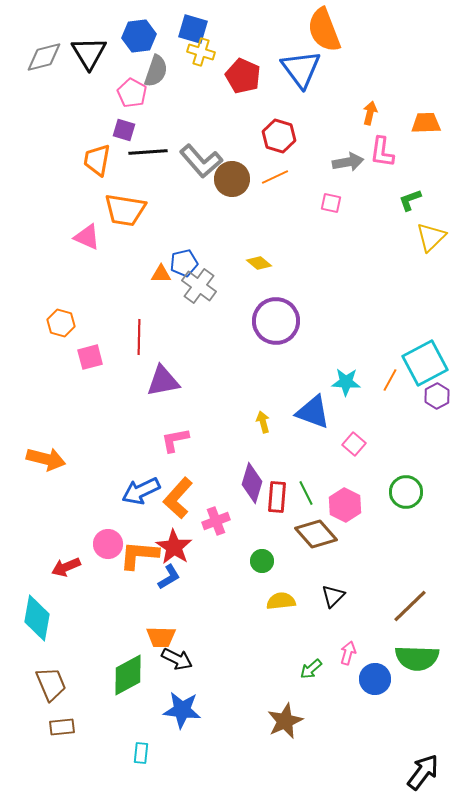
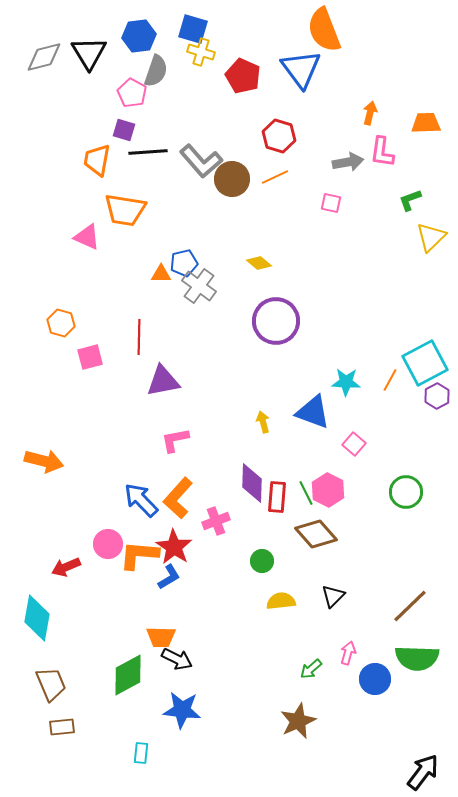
orange arrow at (46, 459): moved 2 px left, 2 px down
purple diamond at (252, 483): rotated 15 degrees counterclockwise
blue arrow at (141, 491): moved 9 px down; rotated 72 degrees clockwise
pink hexagon at (345, 505): moved 17 px left, 15 px up
brown star at (285, 721): moved 13 px right
